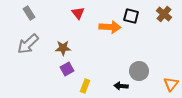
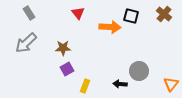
gray arrow: moved 2 px left, 1 px up
black arrow: moved 1 px left, 2 px up
